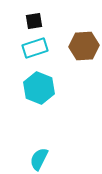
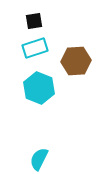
brown hexagon: moved 8 px left, 15 px down
